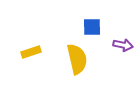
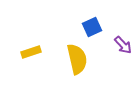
blue square: rotated 24 degrees counterclockwise
purple arrow: rotated 36 degrees clockwise
